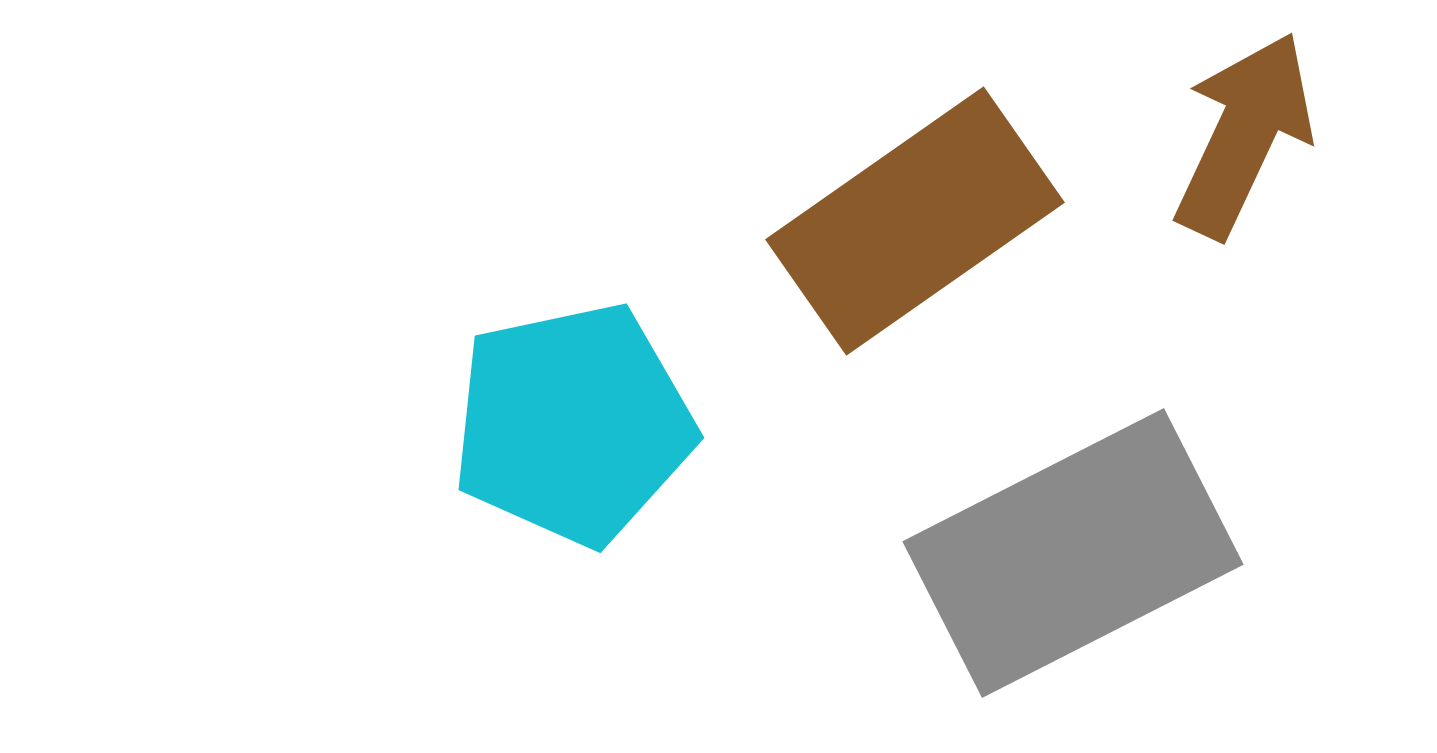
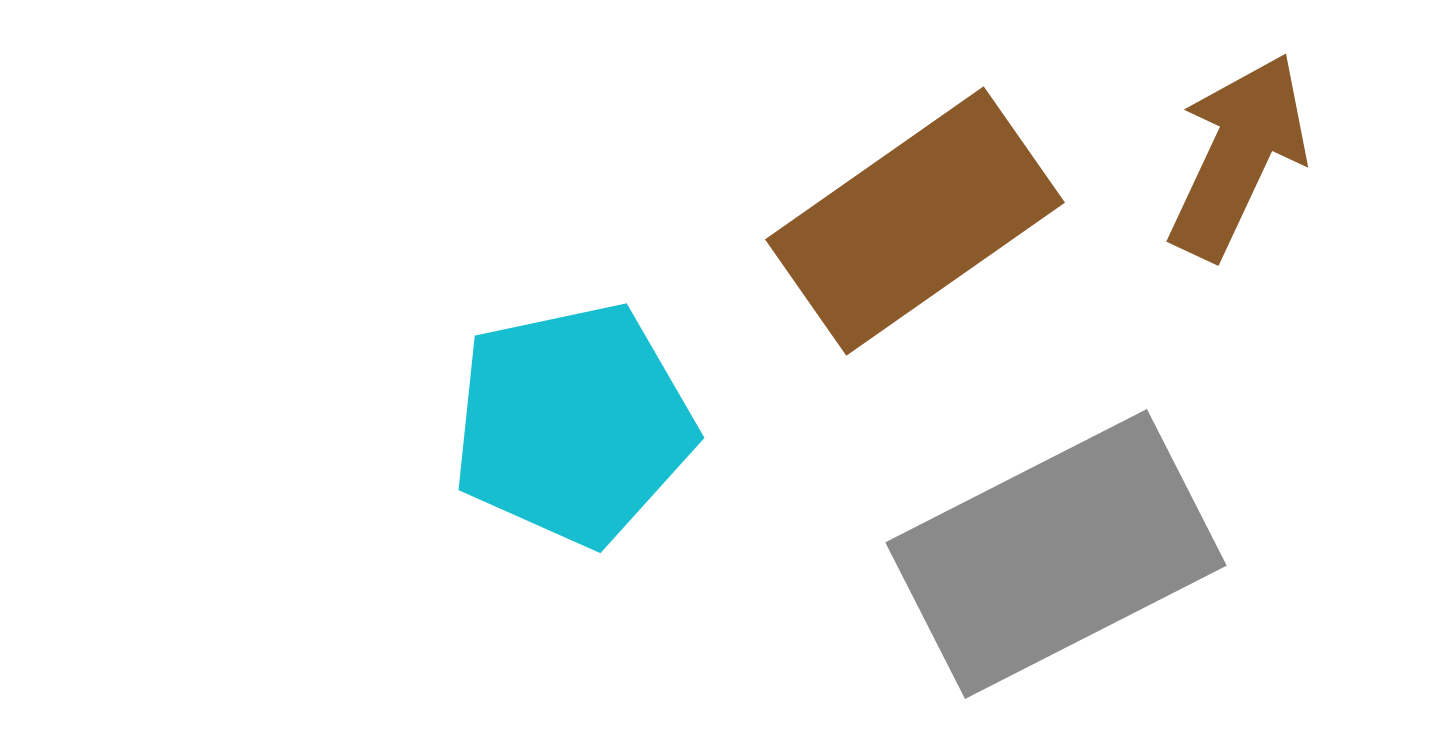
brown arrow: moved 6 px left, 21 px down
gray rectangle: moved 17 px left, 1 px down
